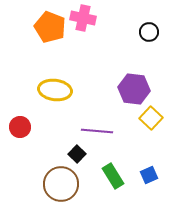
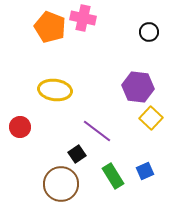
purple hexagon: moved 4 px right, 2 px up
purple line: rotated 32 degrees clockwise
black square: rotated 12 degrees clockwise
blue square: moved 4 px left, 4 px up
